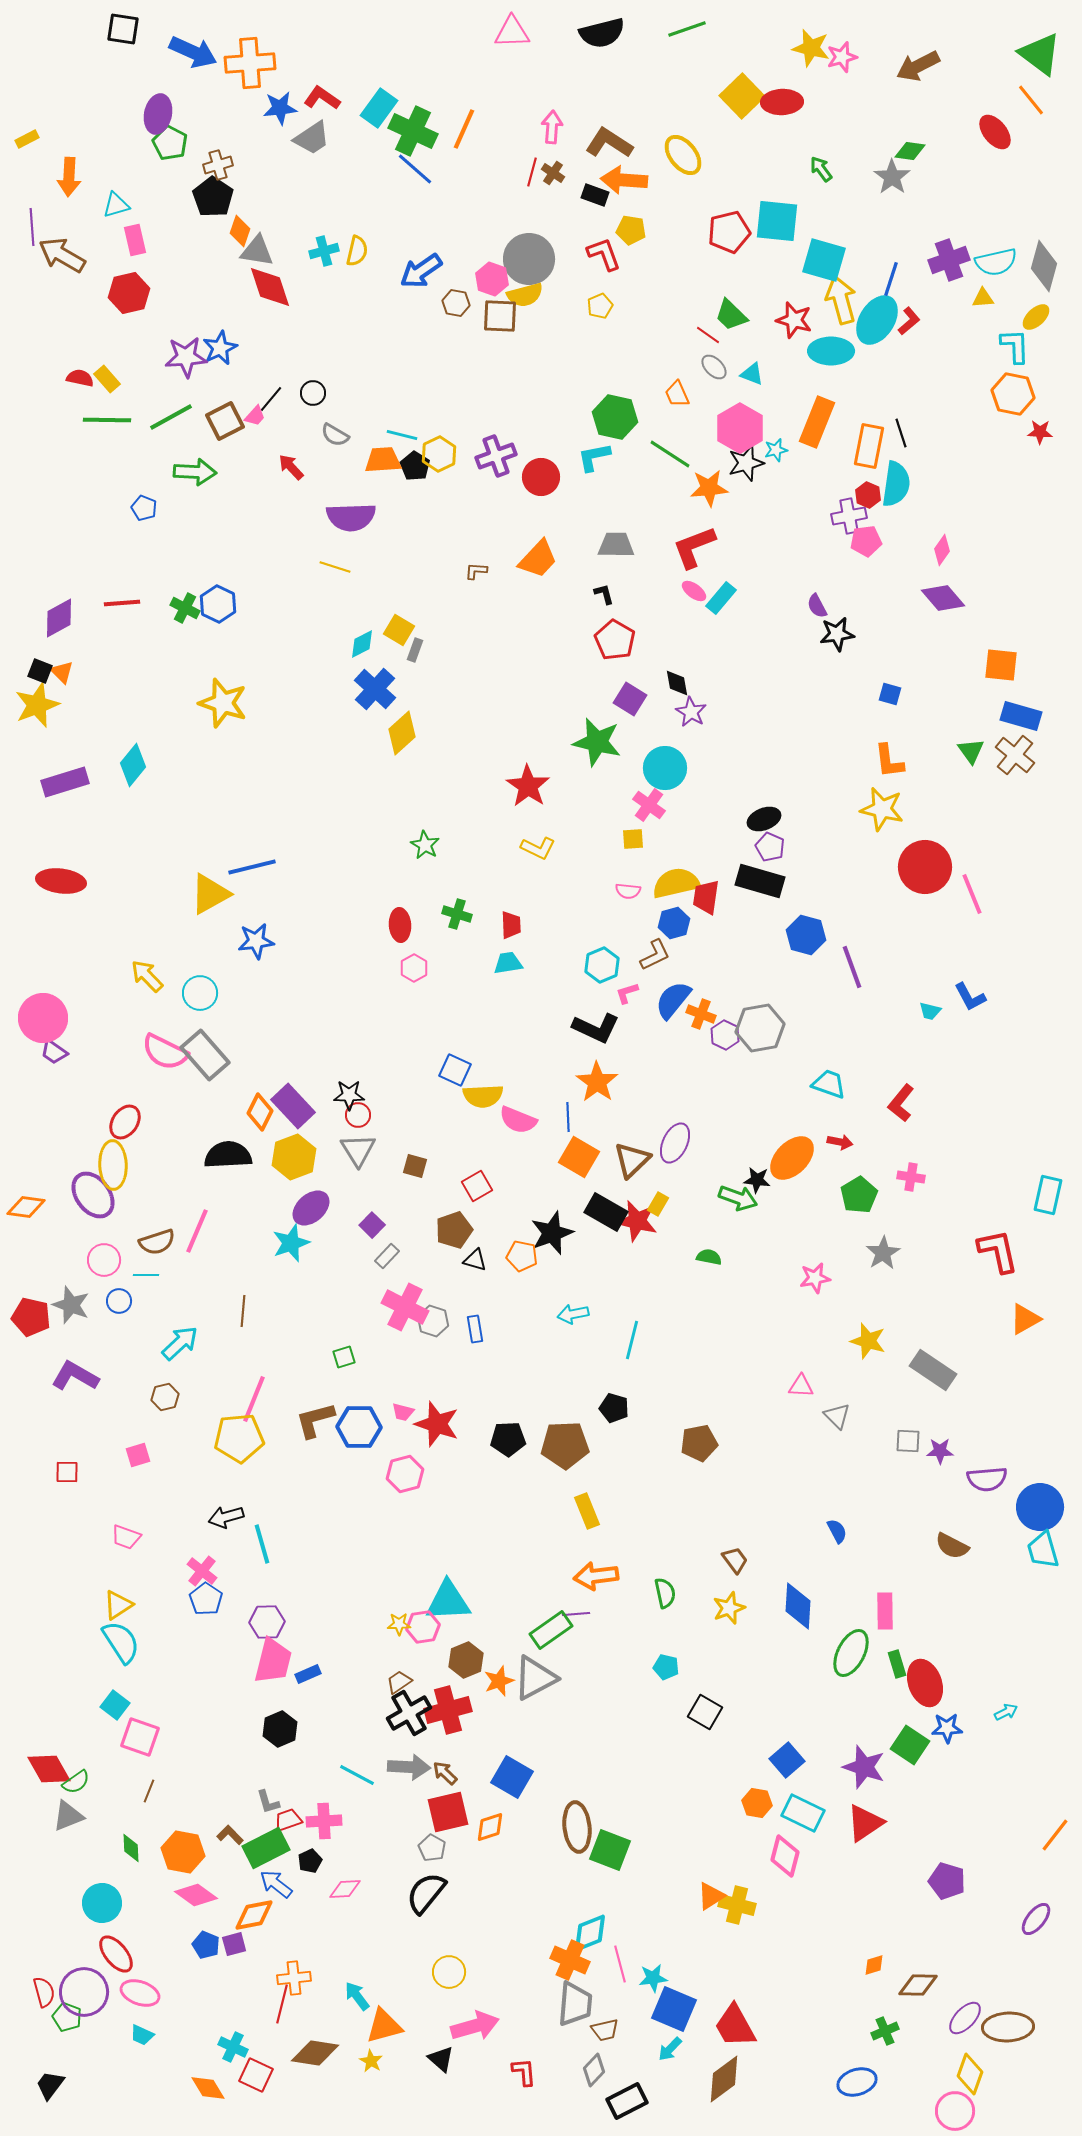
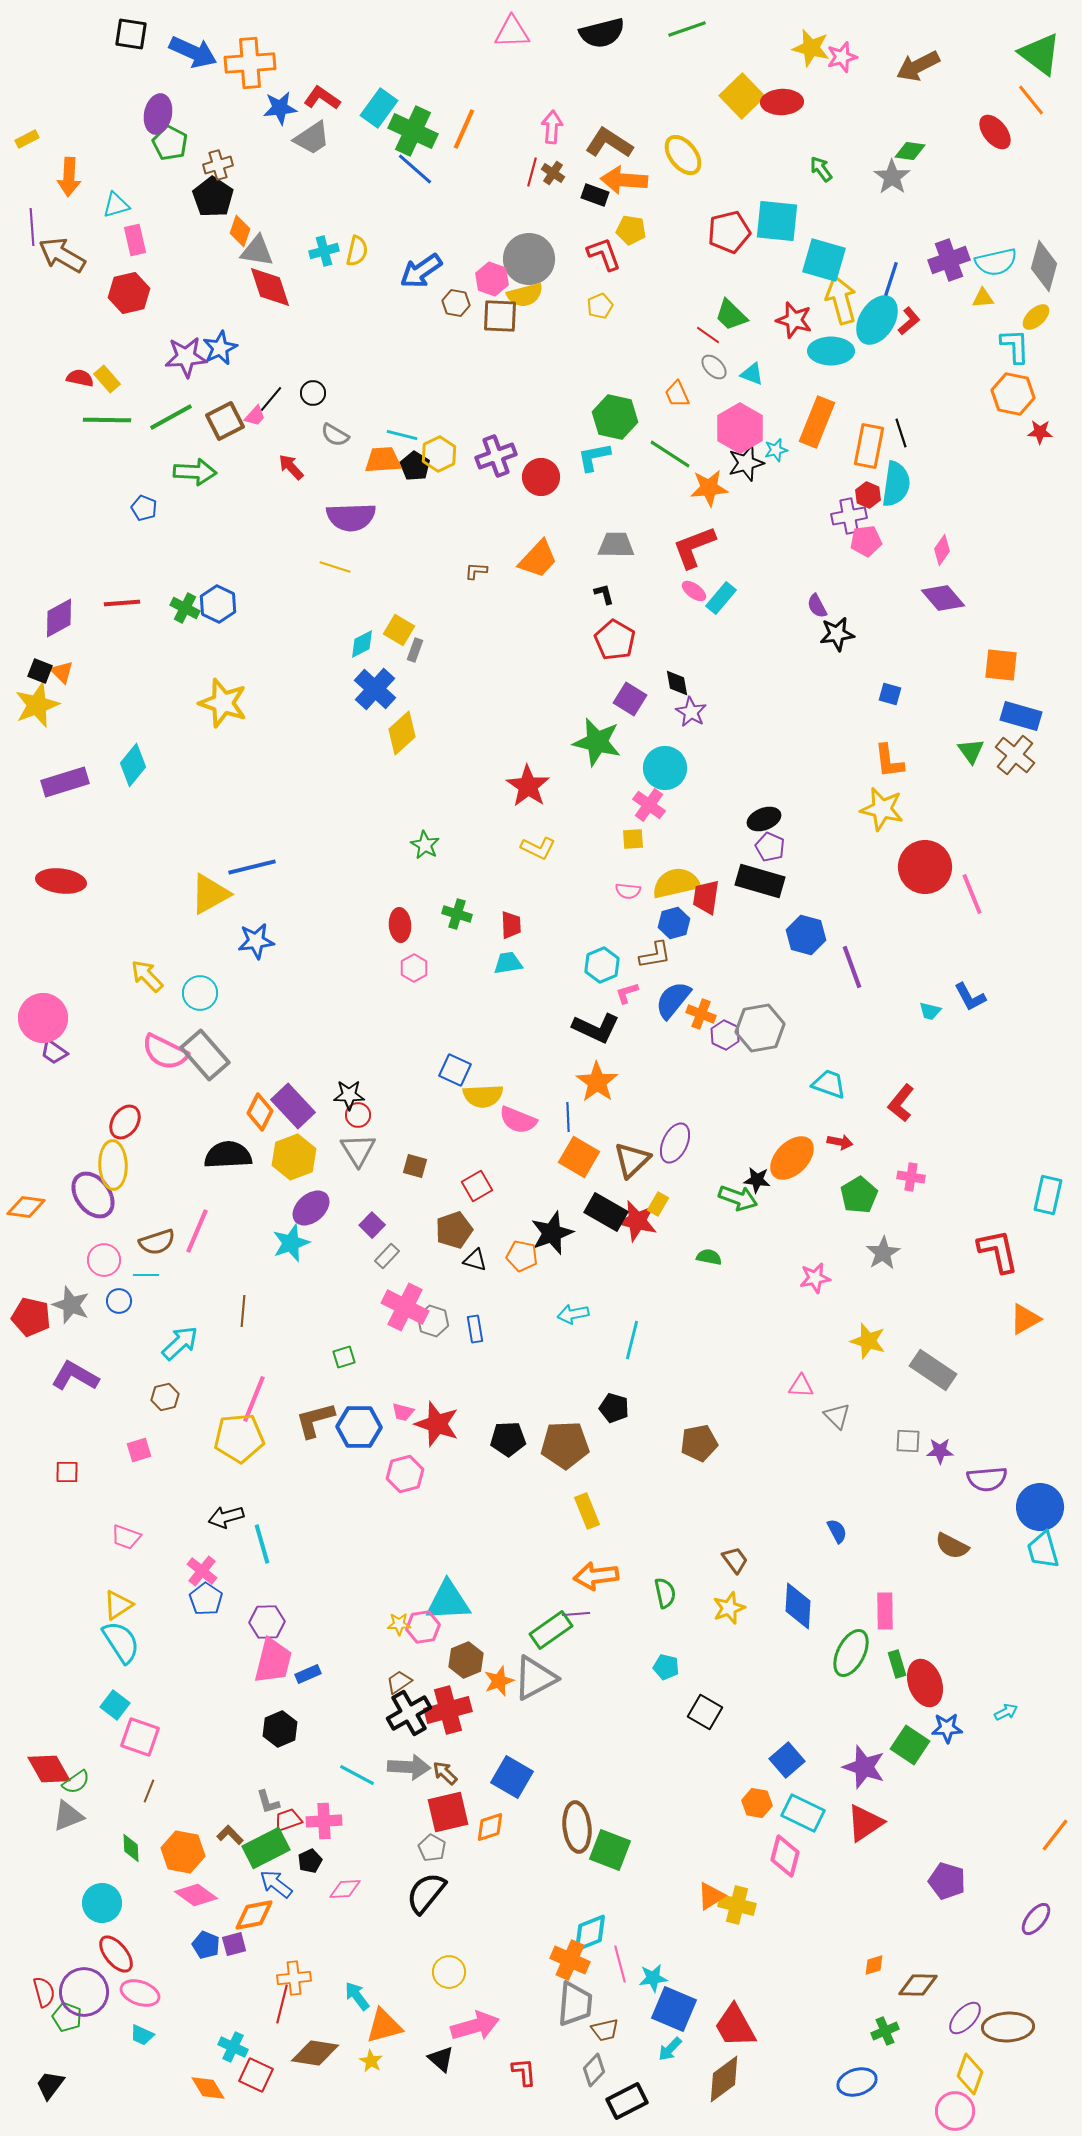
black square at (123, 29): moved 8 px right, 5 px down
brown L-shape at (655, 955): rotated 16 degrees clockwise
pink square at (138, 1455): moved 1 px right, 5 px up
